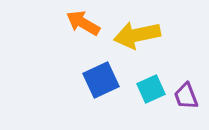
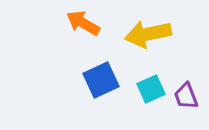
yellow arrow: moved 11 px right, 1 px up
